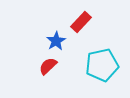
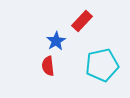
red rectangle: moved 1 px right, 1 px up
red semicircle: rotated 54 degrees counterclockwise
